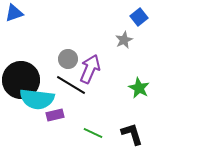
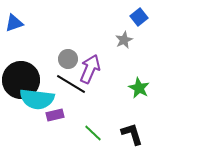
blue triangle: moved 10 px down
black line: moved 1 px up
green line: rotated 18 degrees clockwise
